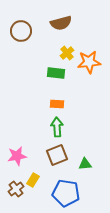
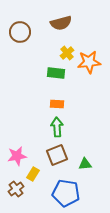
brown circle: moved 1 px left, 1 px down
yellow rectangle: moved 6 px up
